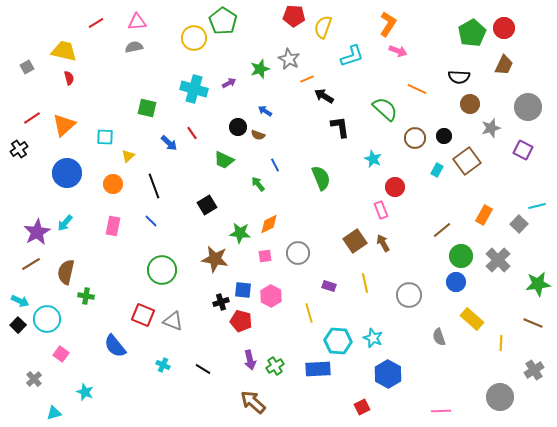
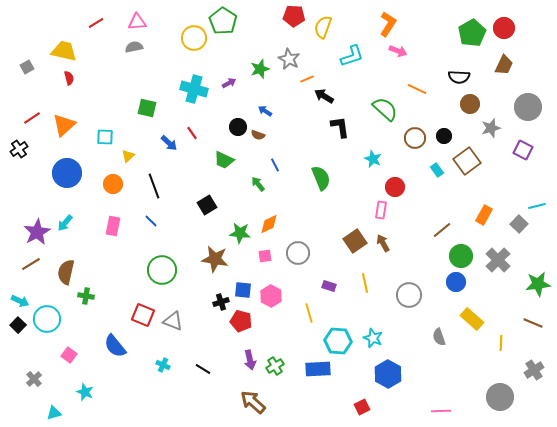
cyan rectangle at (437, 170): rotated 64 degrees counterclockwise
pink rectangle at (381, 210): rotated 30 degrees clockwise
pink square at (61, 354): moved 8 px right, 1 px down
